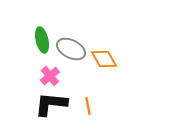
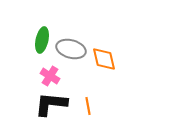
green ellipse: rotated 25 degrees clockwise
gray ellipse: rotated 12 degrees counterclockwise
orange diamond: rotated 16 degrees clockwise
pink cross: rotated 18 degrees counterclockwise
